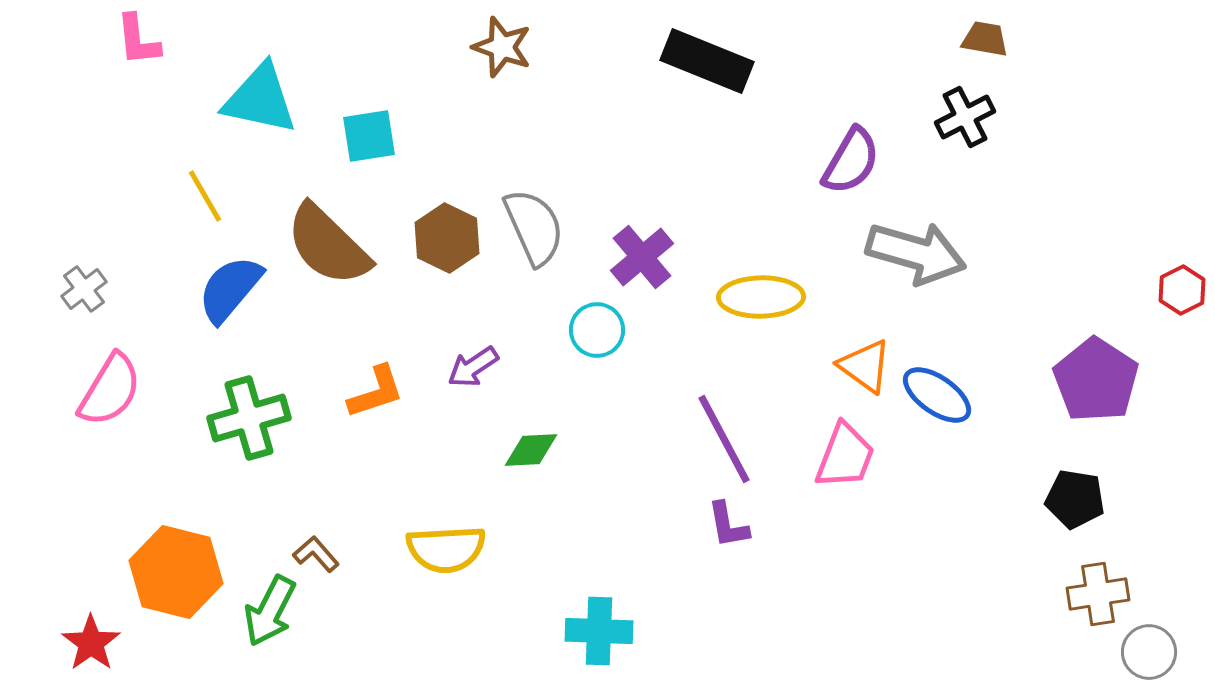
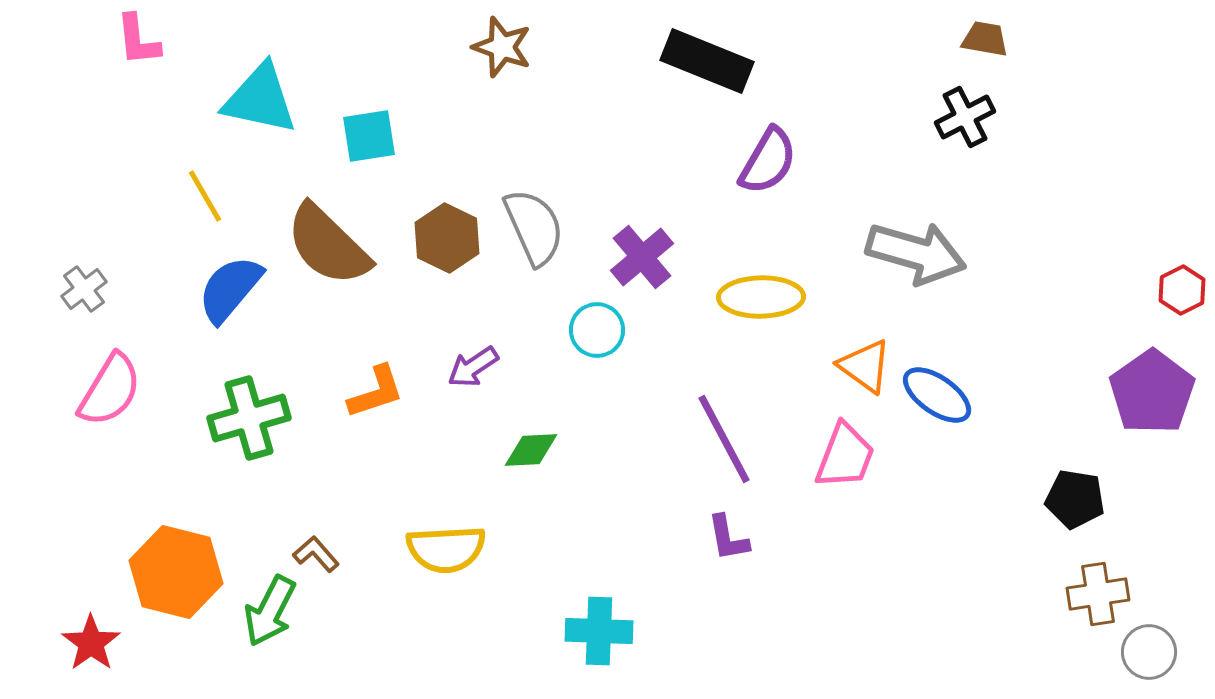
purple semicircle: moved 83 px left
purple pentagon: moved 56 px right, 12 px down; rotated 4 degrees clockwise
purple L-shape: moved 13 px down
